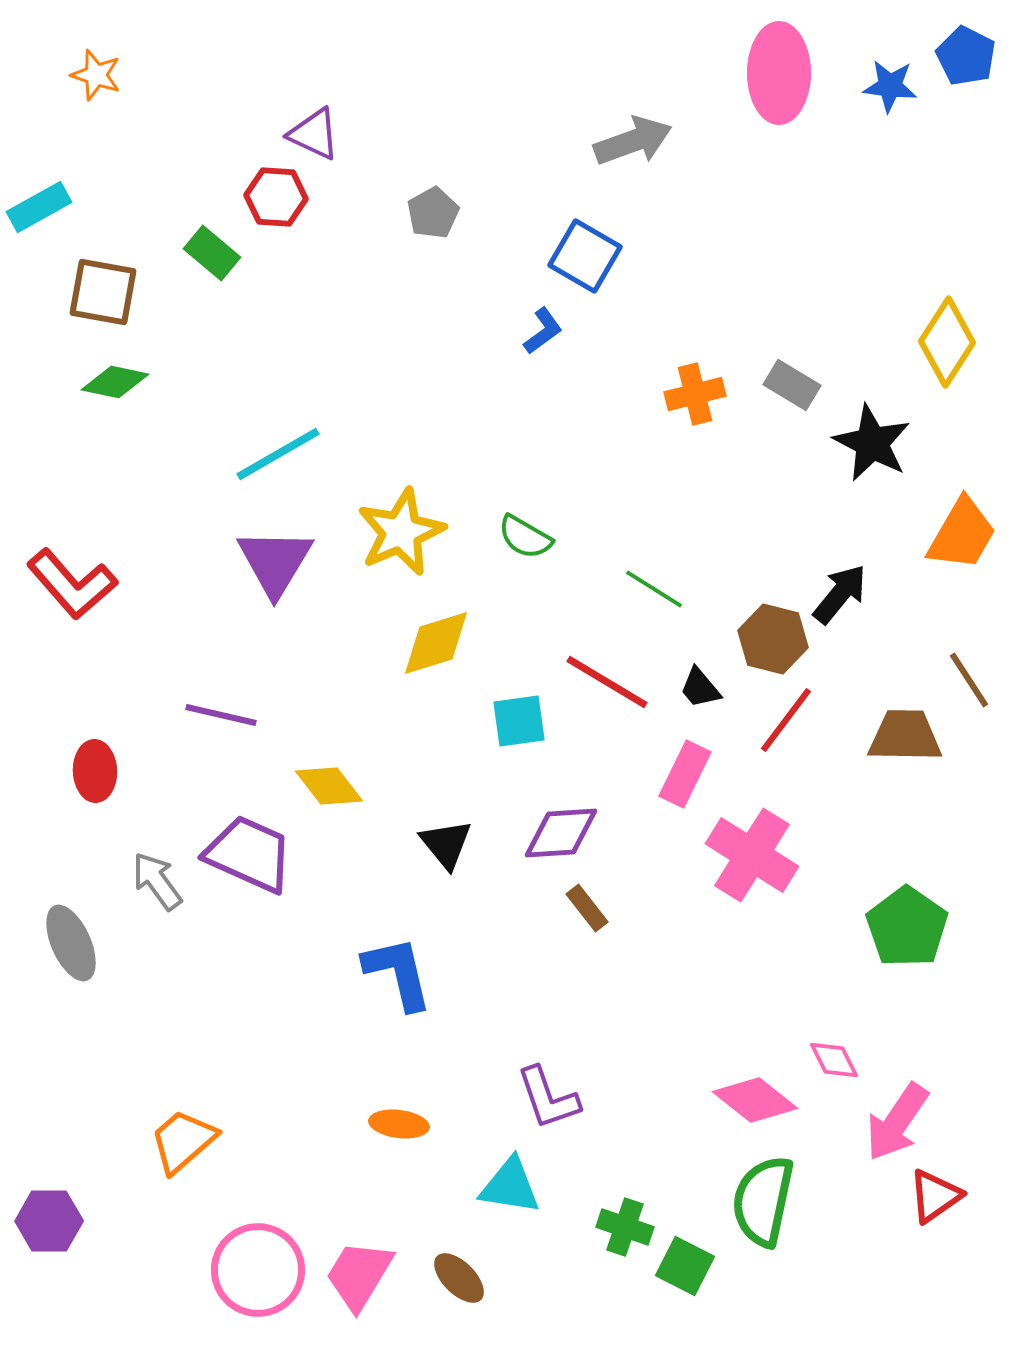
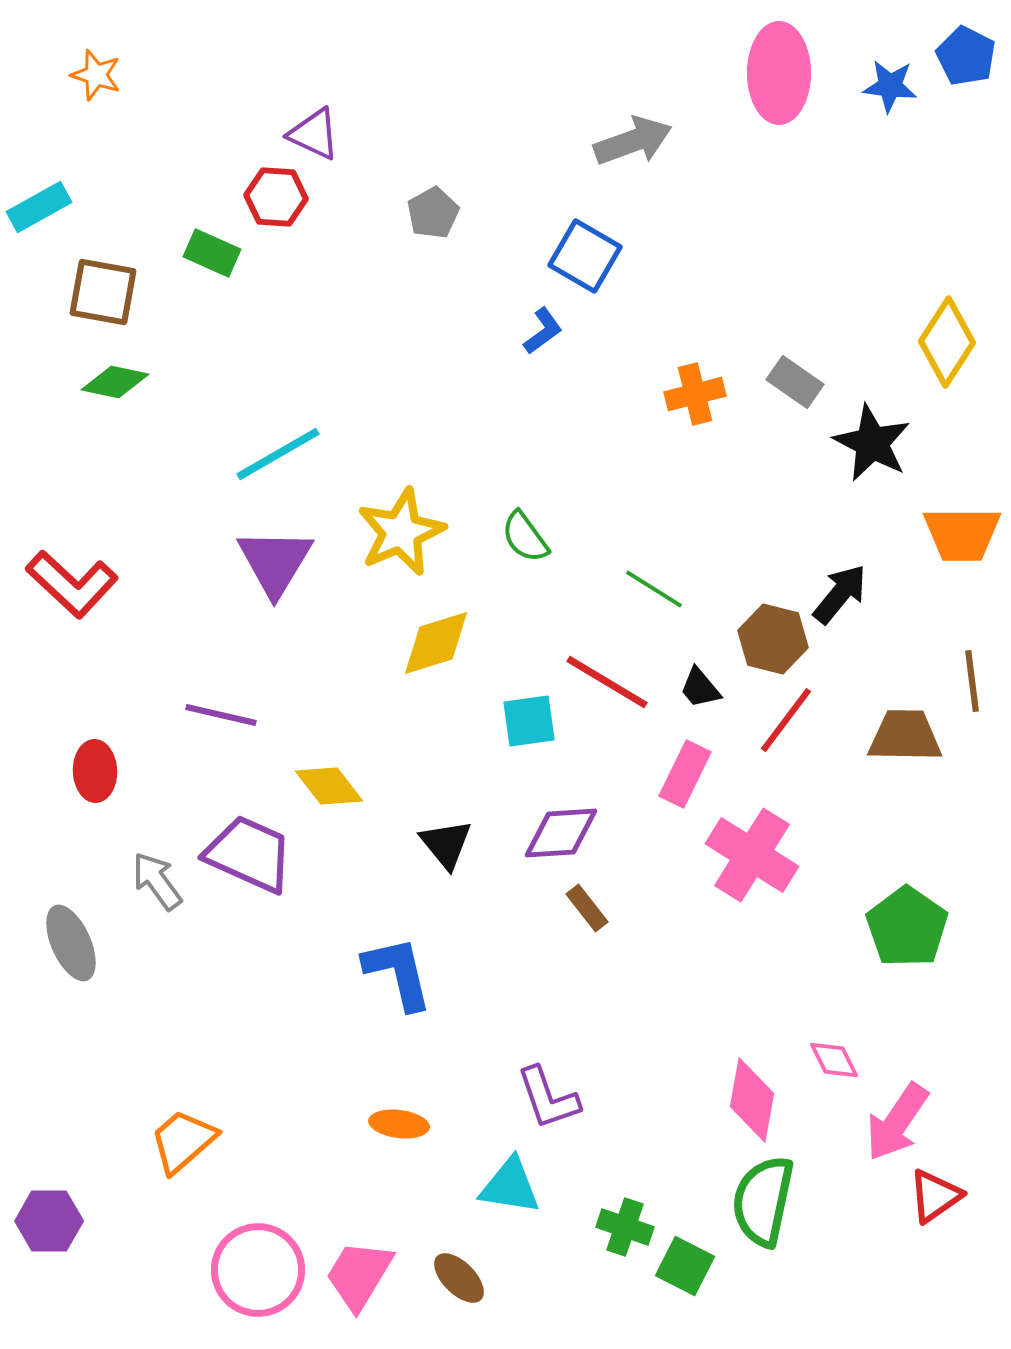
green rectangle at (212, 253): rotated 16 degrees counterclockwise
gray rectangle at (792, 385): moved 3 px right, 3 px up; rotated 4 degrees clockwise
orange trapezoid at (962, 534): rotated 60 degrees clockwise
green semicircle at (525, 537): rotated 24 degrees clockwise
red L-shape at (72, 584): rotated 6 degrees counterclockwise
brown line at (969, 680): moved 3 px right, 1 px down; rotated 26 degrees clockwise
cyan square at (519, 721): moved 10 px right
pink diamond at (755, 1100): moved 3 px left; rotated 62 degrees clockwise
